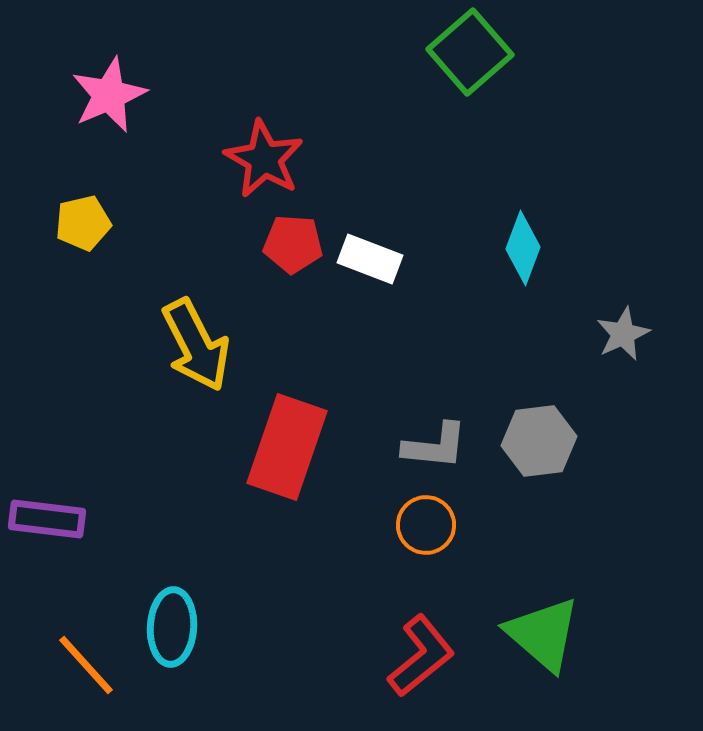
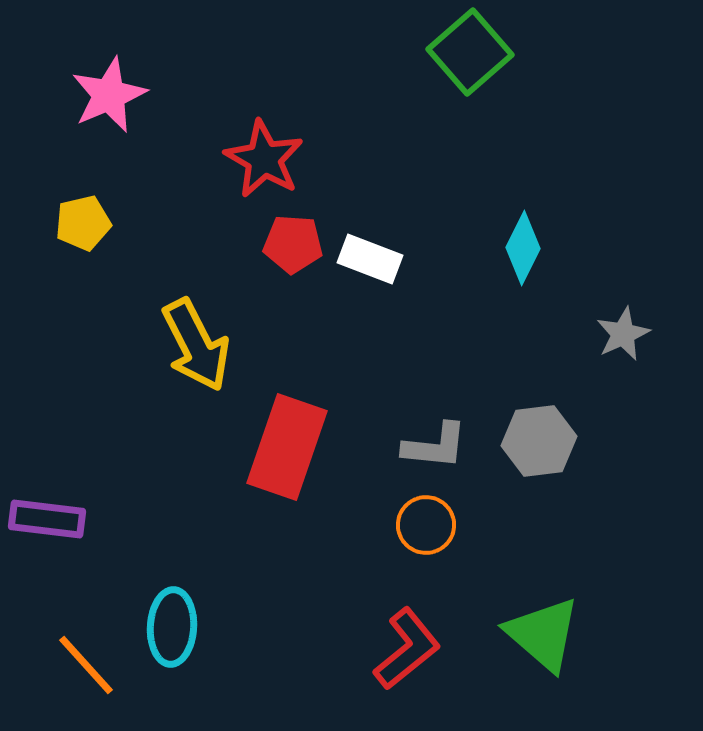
cyan diamond: rotated 6 degrees clockwise
red L-shape: moved 14 px left, 7 px up
